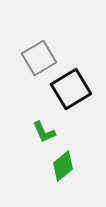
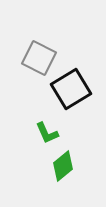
gray square: rotated 32 degrees counterclockwise
green L-shape: moved 3 px right, 1 px down
